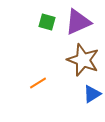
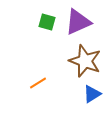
brown star: moved 2 px right, 1 px down
